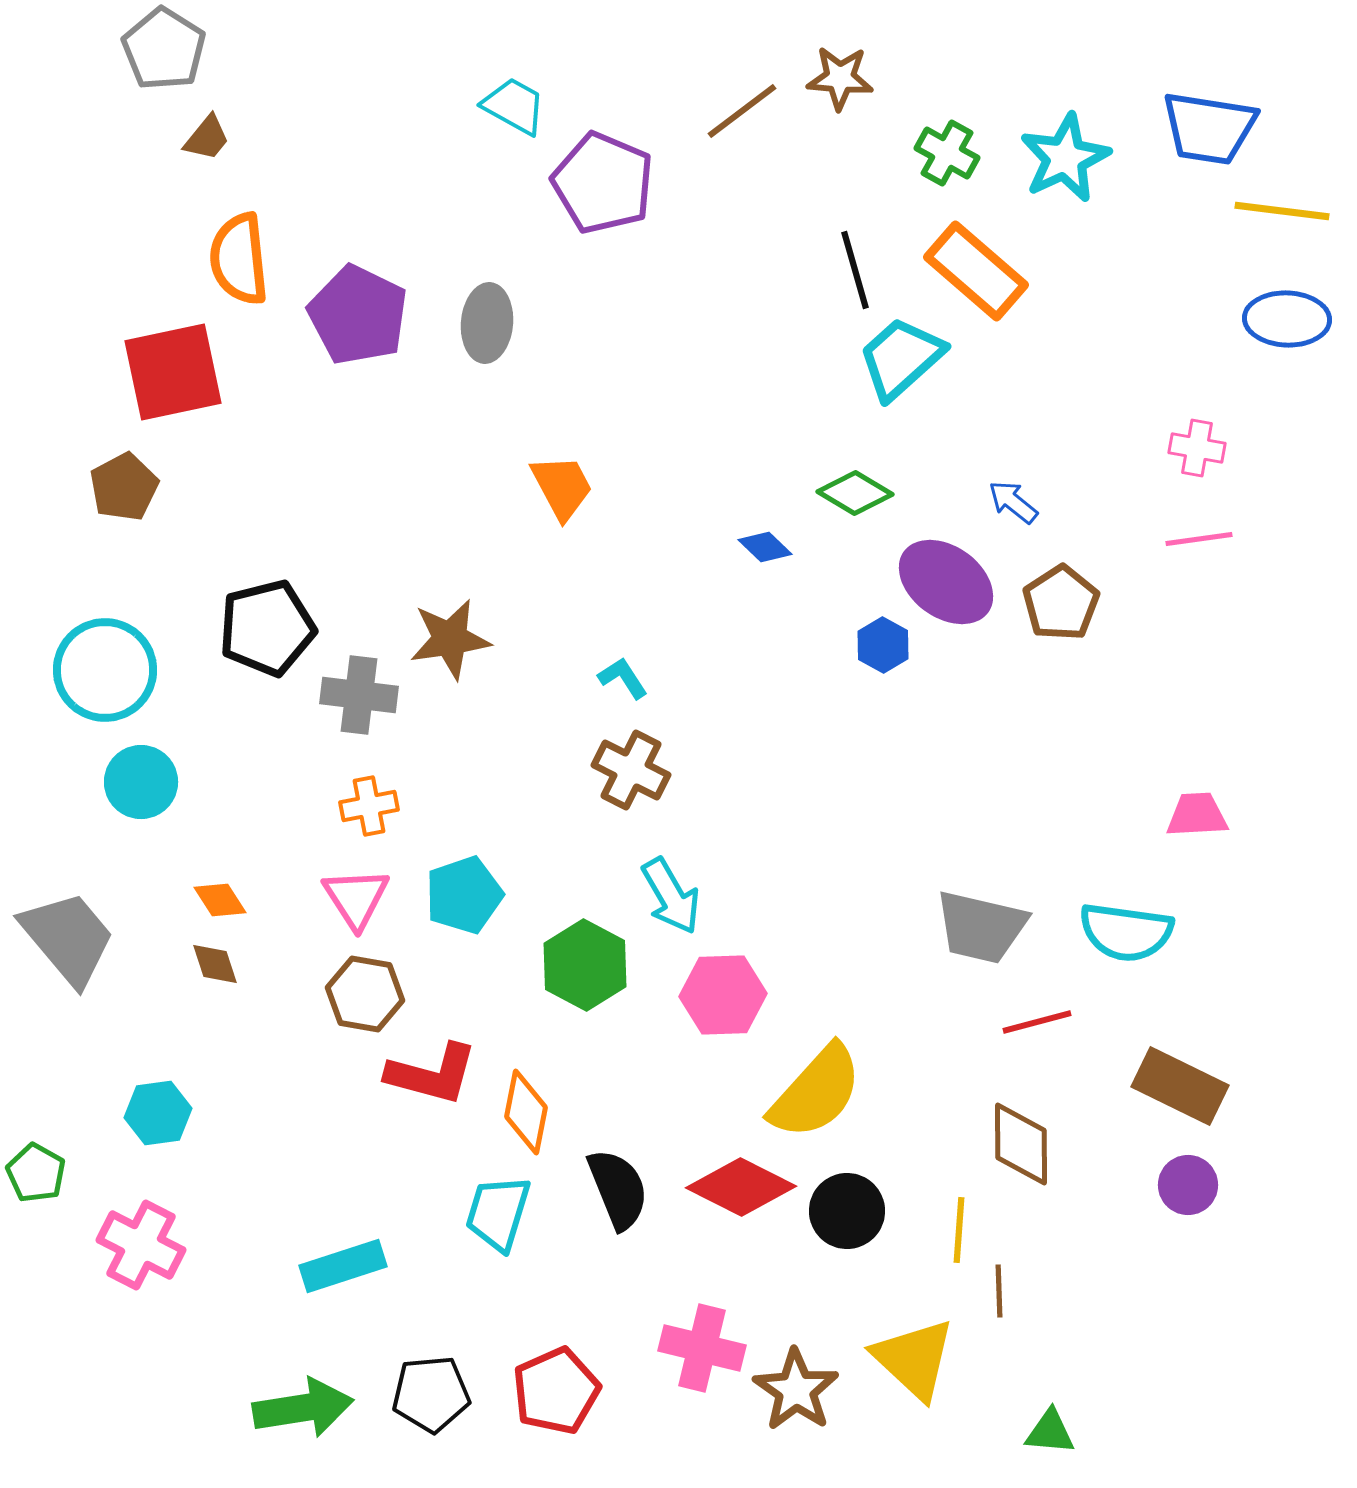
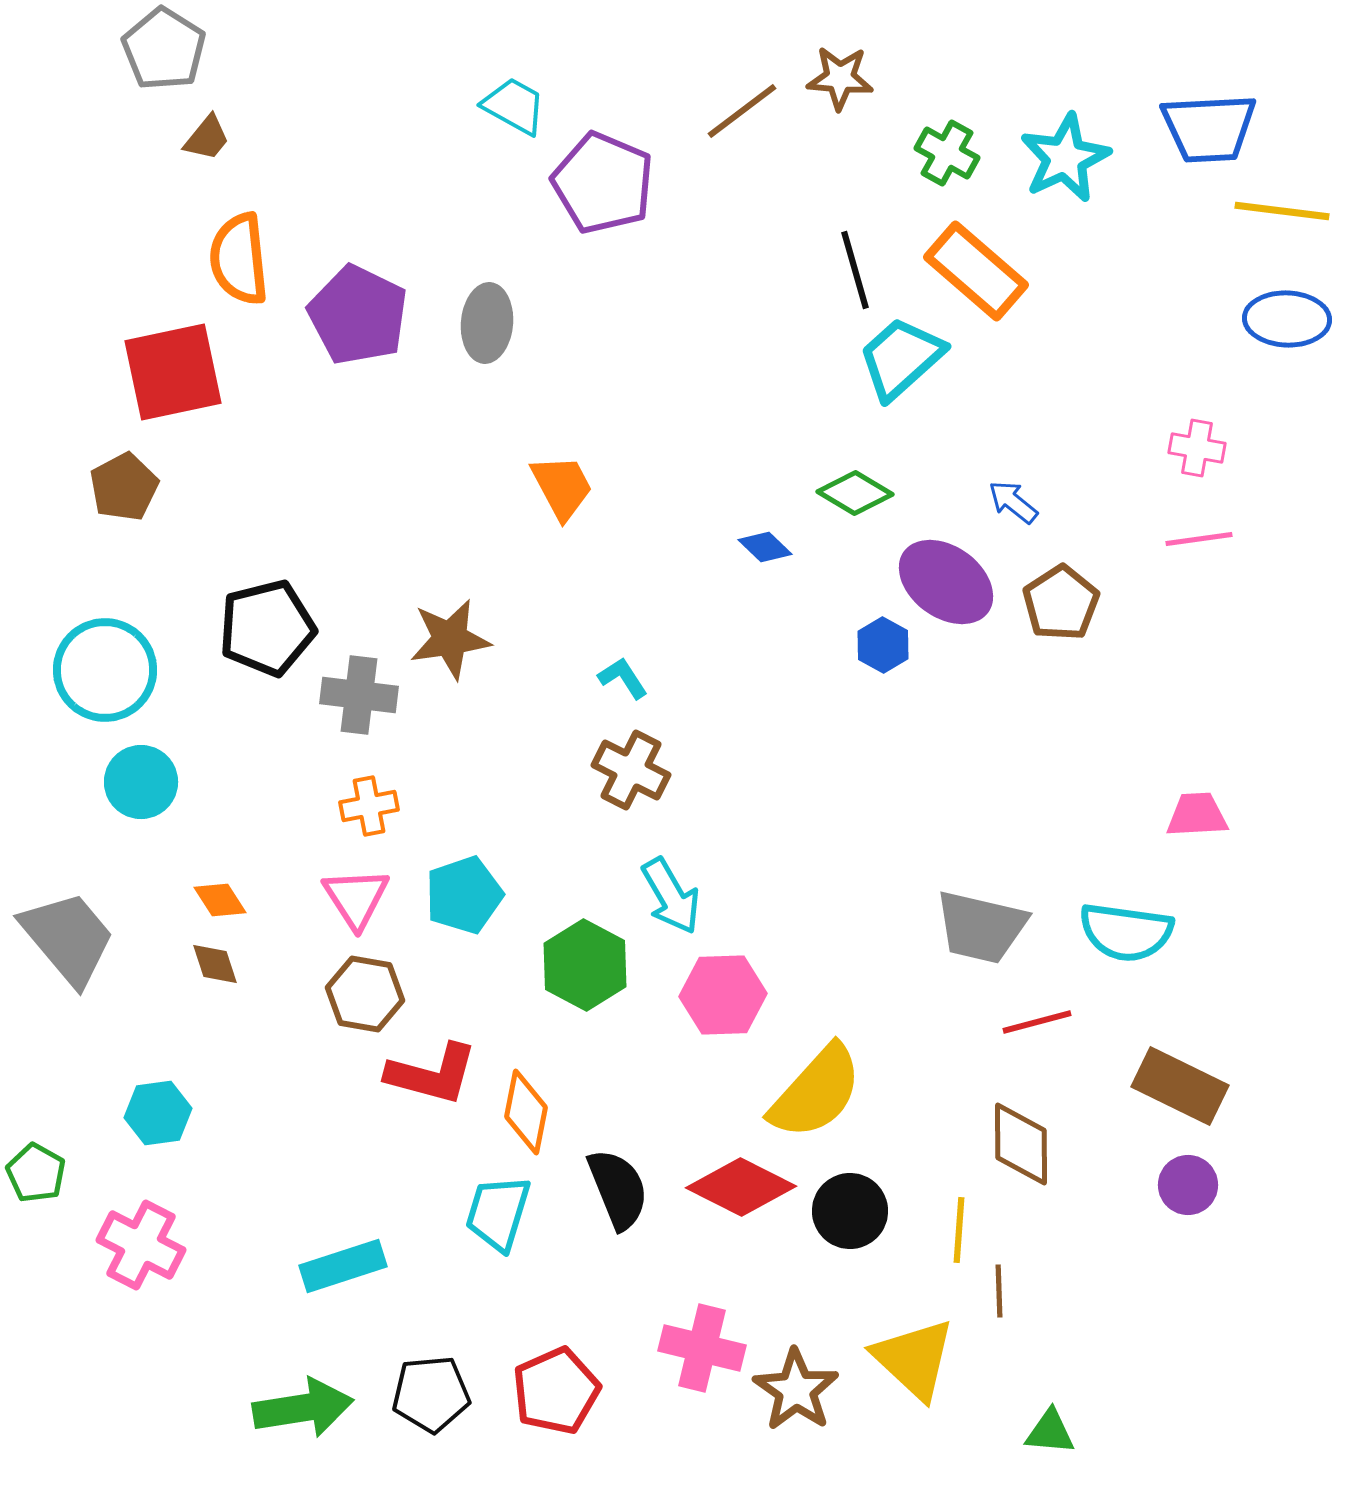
blue trapezoid at (1209, 128): rotated 12 degrees counterclockwise
black circle at (847, 1211): moved 3 px right
